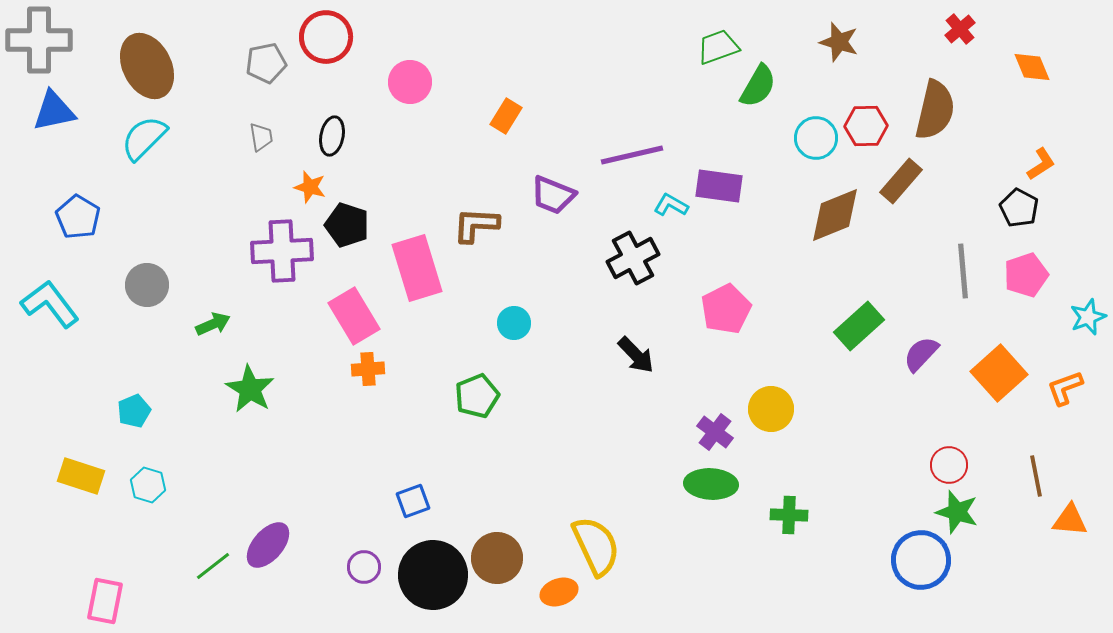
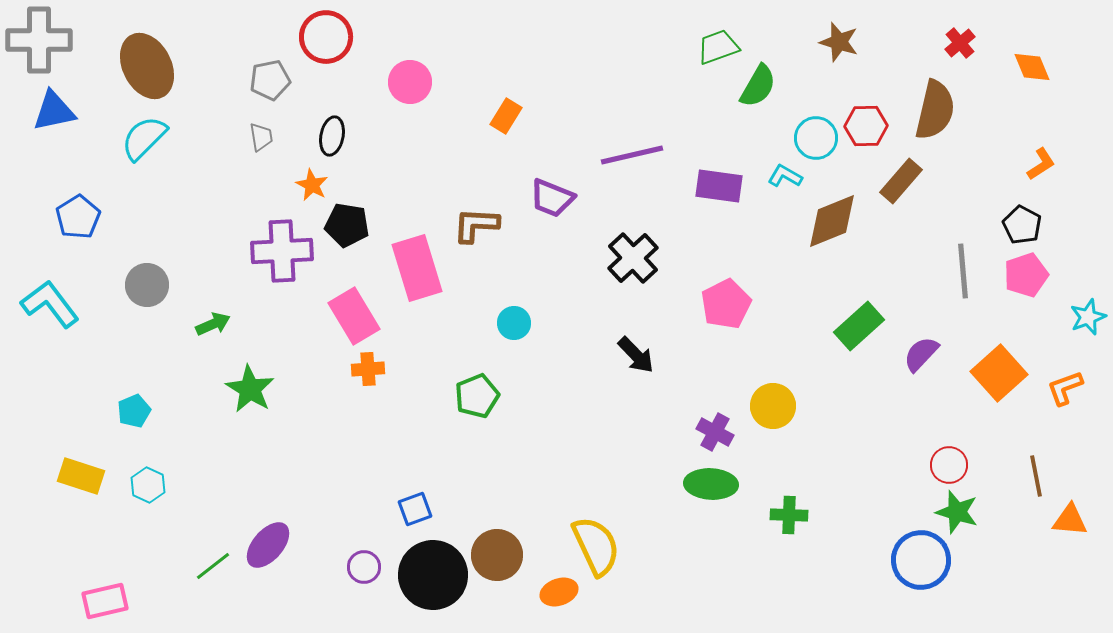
red cross at (960, 29): moved 14 px down
gray pentagon at (266, 63): moved 4 px right, 17 px down
orange star at (310, 187): moved 2 px right, 2 px up; rotated 12 degrees clockwise
purple trapezoid at (553, 195): moved 1 px left, 3 px down
cyan L-shape at (671, 205): moved 114 px right, 29 px up
black pentagon at (1019, 208): moved 3 px right, 17 px down
brown diamond at (835, 215): moved 3 px left, 6 px down
blue pentagon at (78, 217): rotated 9 degrees clockwise
black pentagon at (347, 225): rotated 9 degrees counterclockwise
black cross at (633, 258): rotated 15 degrees counterclockwise
pink pentagon at (726, 309): moved 5 px up
yellow circle at (771, 409): moved 2 px right, 3 px up
purple cross at (715, 432): rotated 9 degrees counterclockwise
cyan hexagon at (148, 485): rotated 8 degrees clockwise
blue square at (413, 501): moved 2 px right, 8 px down
brown circle at (497, 558): moved 3 px up
pink rectangle at (105, 601): rotated 66 degrees clockwise
